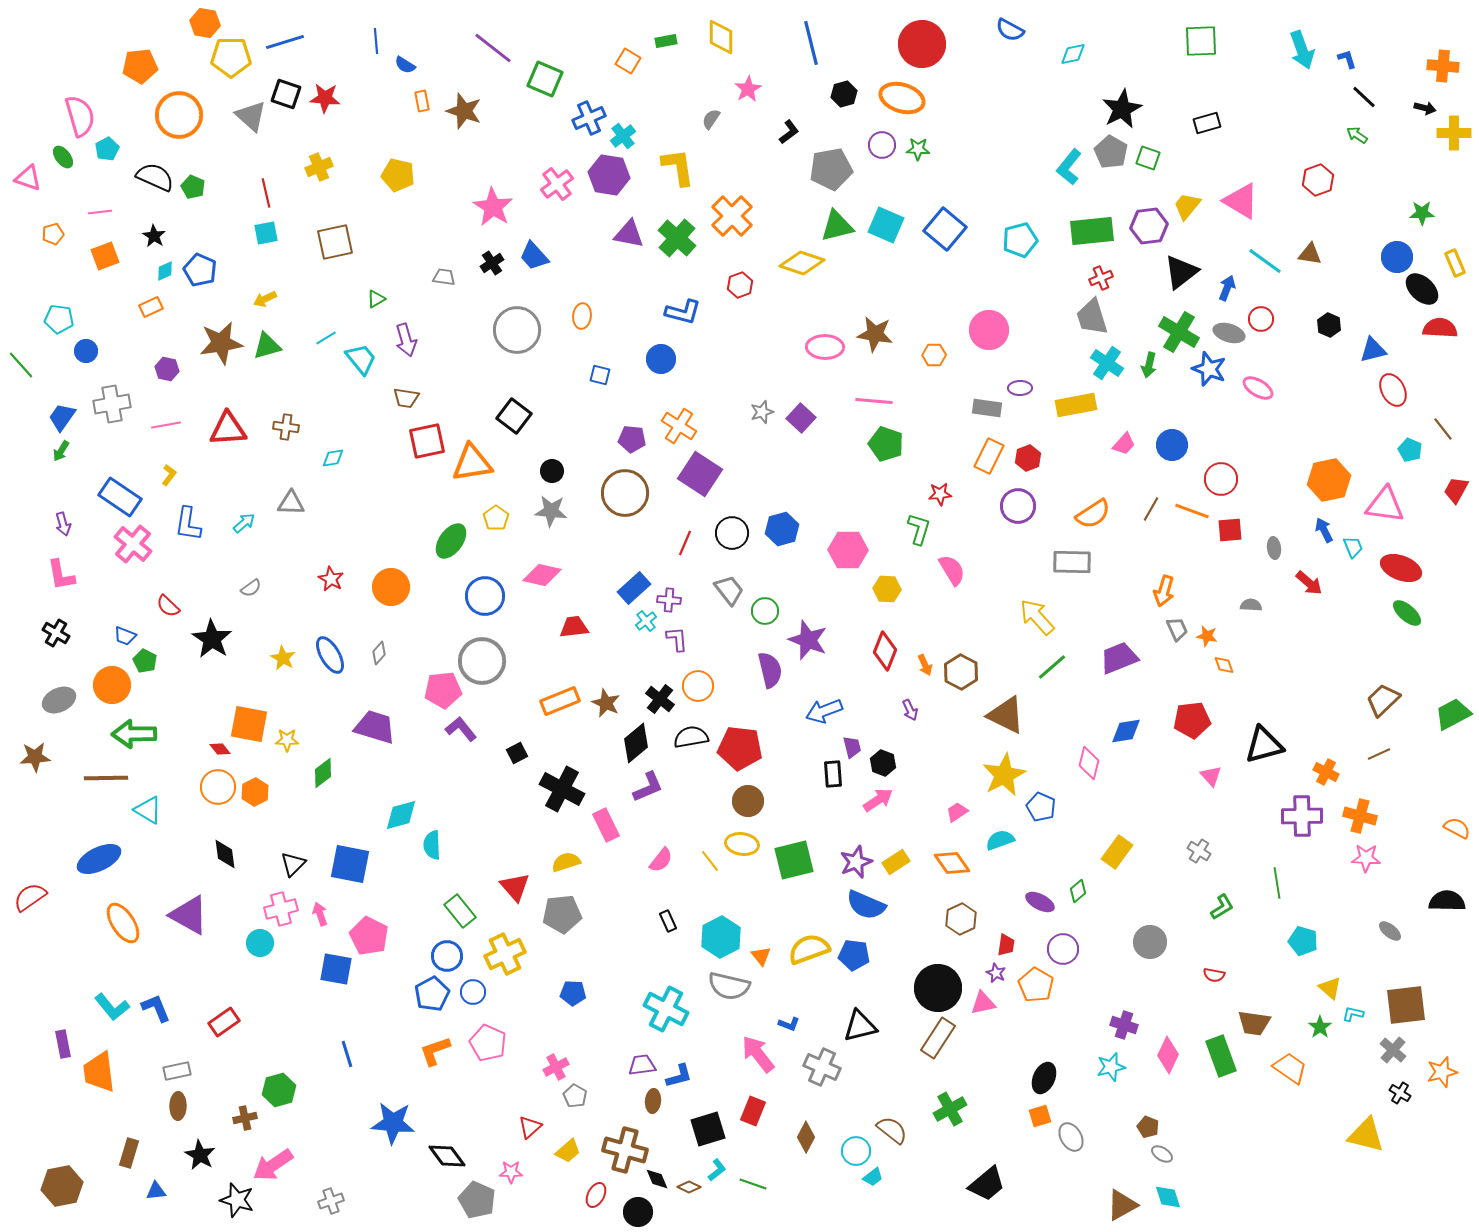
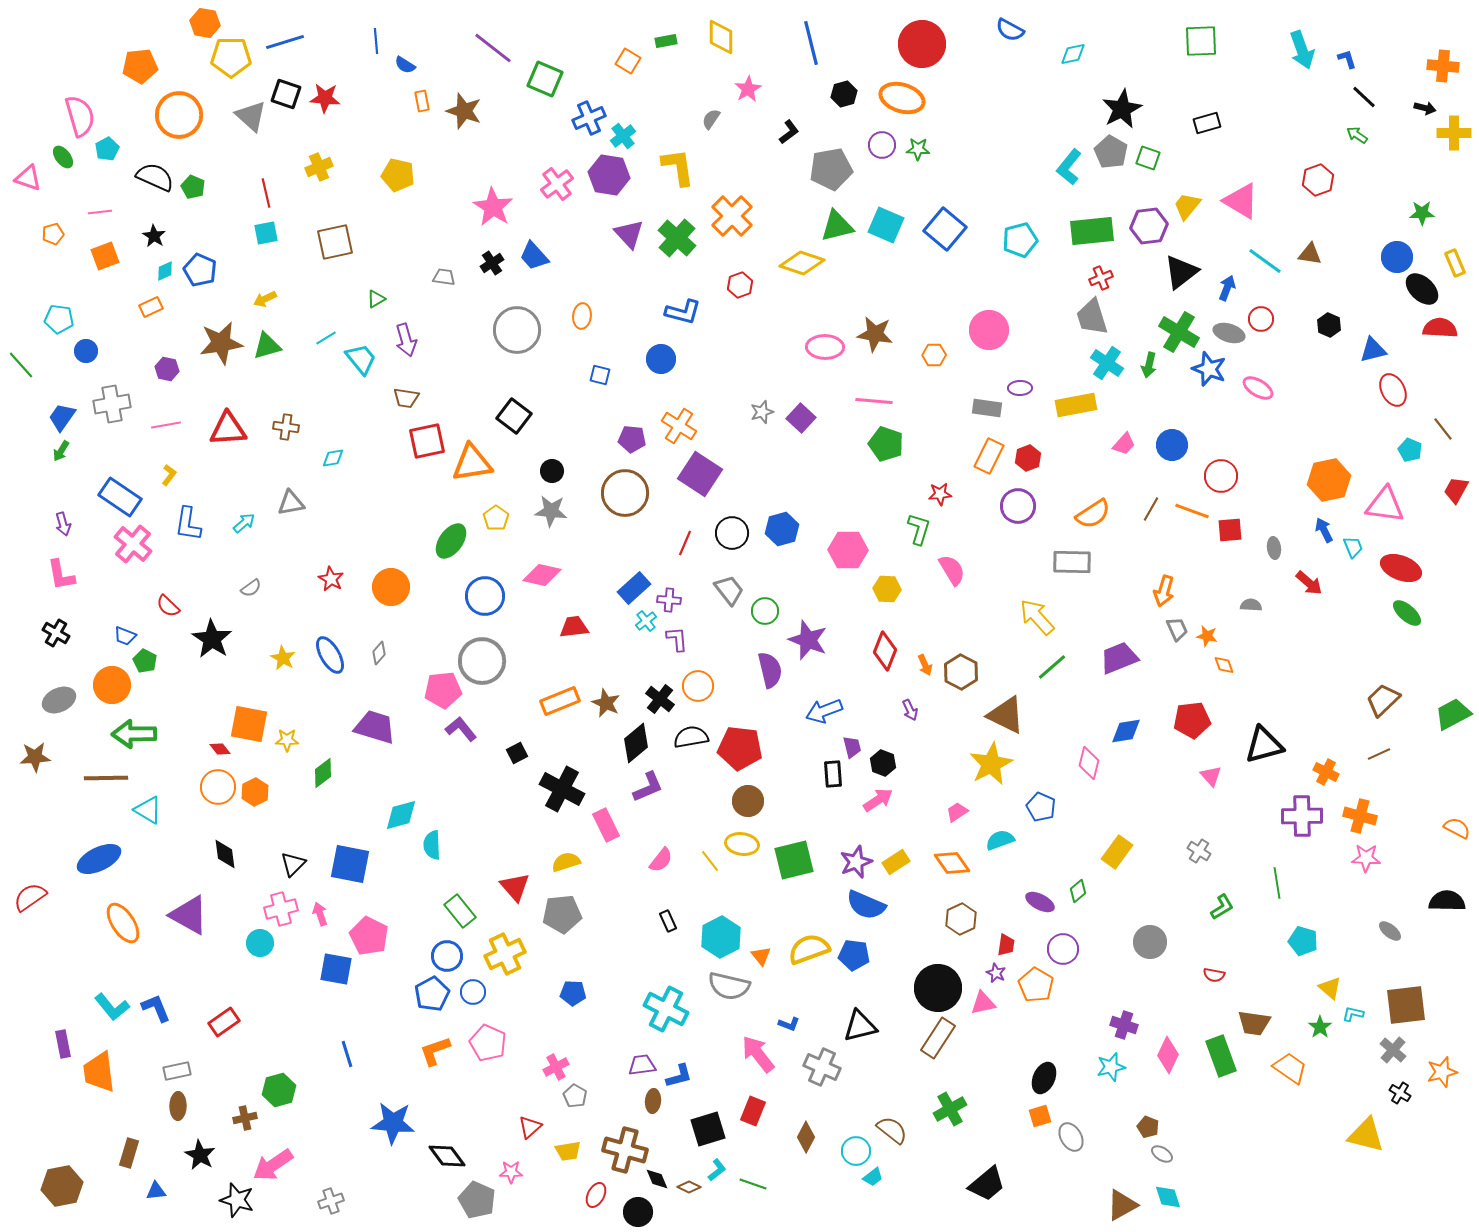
purple triangle at (629, 234): rotated 36 degrees clockwise
red circle at (1221, 479): moved 3 px up
gray triangle at (291, 503): rotated 12 degrees counterclockwise
yellow star at (1004, 775): moved 13 px left, 11 px up
yellow trapezoid at (568, 1151): rotated 32 degrees clockwise
